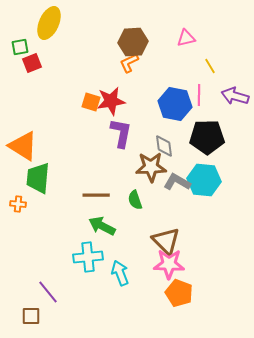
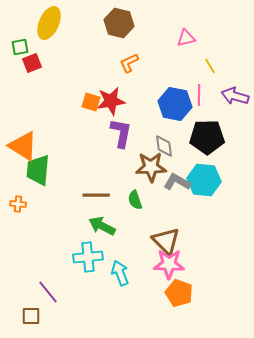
brown hexagon: moved 14 px left, 19 px up; rotated 16 degrees clockwise
green trapezoid: moved 8 px up
